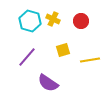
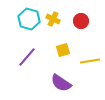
cyan hexagon: moved 1 px left, 2 px up
yellow line: moved 1 px down
purple semicircle: moved 13 px right
